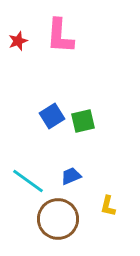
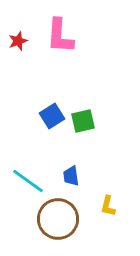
blue trapezoid: rotated 75 degrees counterclockwise
